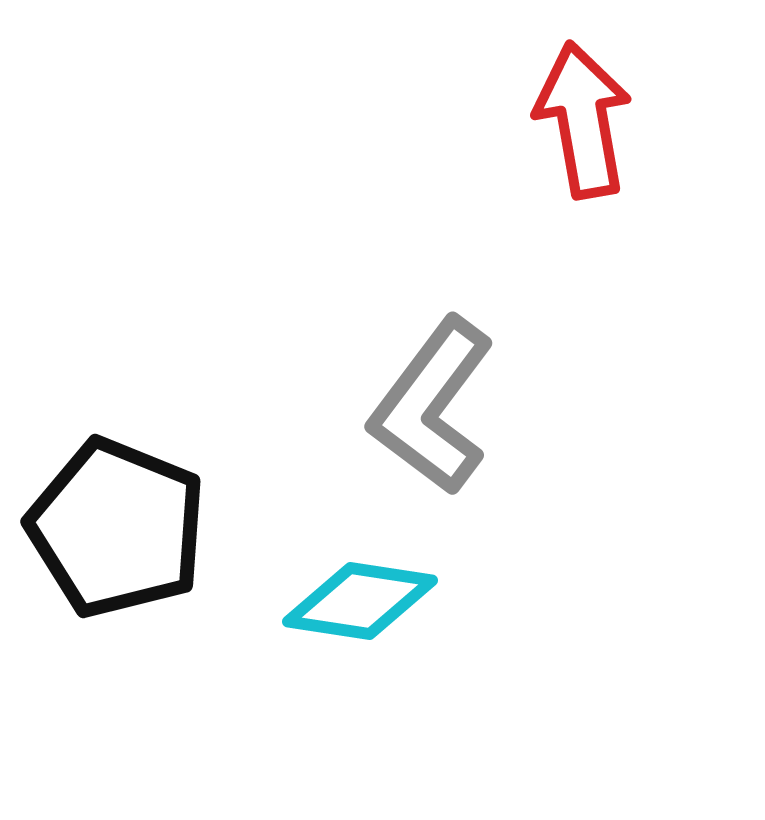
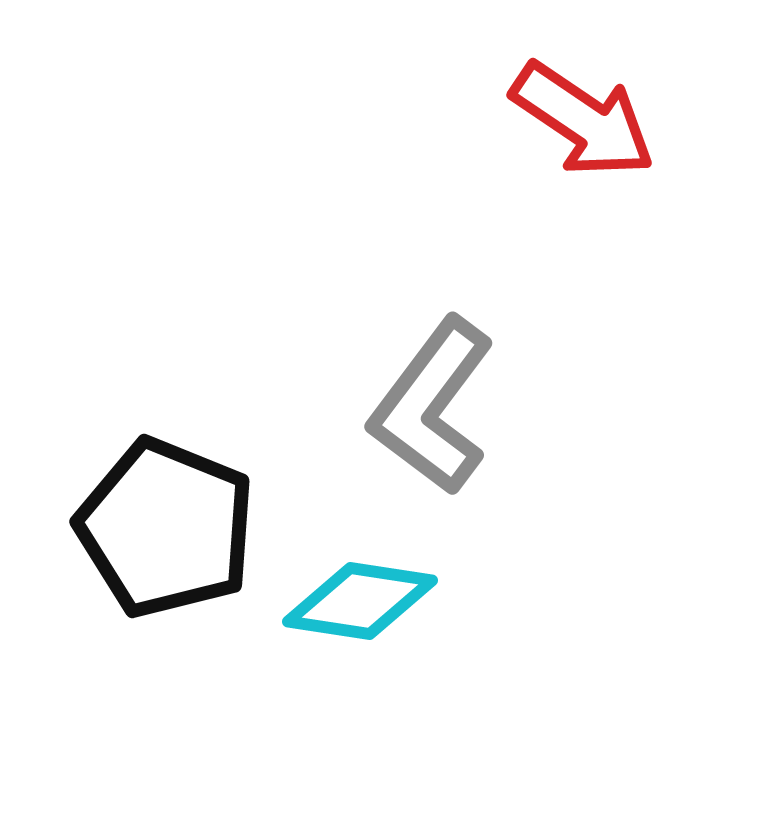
red arrow: rotated 134 degrees clockwise
black pentagon: moved 49 px right
